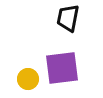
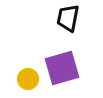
purple square: rotated 9 degrees counterclockwise
